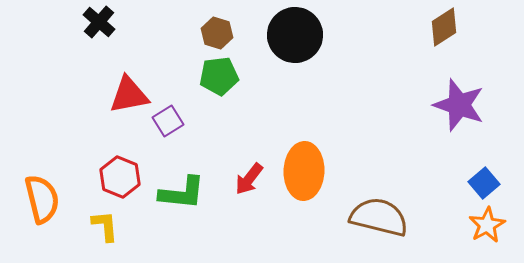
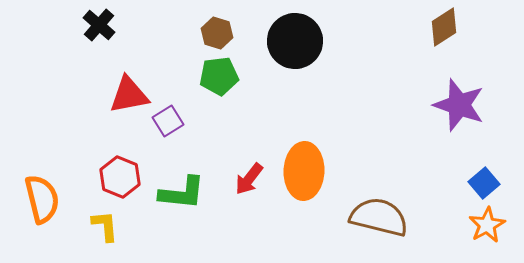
black cross: moved 3 px down
black circle: moved 6 px down
